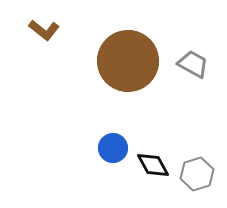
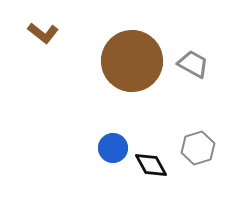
brown L-shape: moved 1 px left, 3 px down
brown circle: moved 4 px right
black diamond: moved 2 px left
gray hexagon: moved 1 px right, 26 px up
